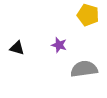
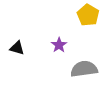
yellow pentagon: rotated 15 degrees clockwise
purple star: rotated 21 degrees clockwise
